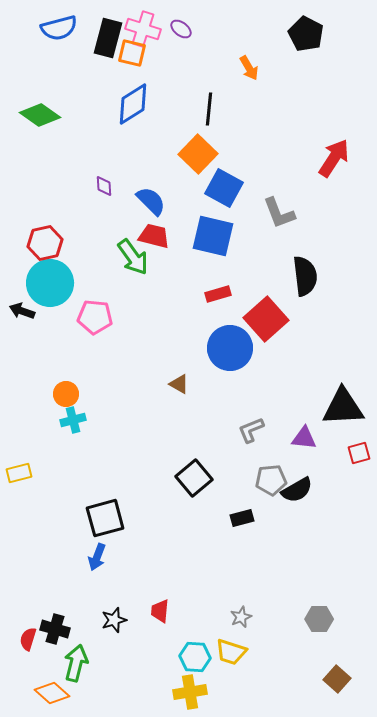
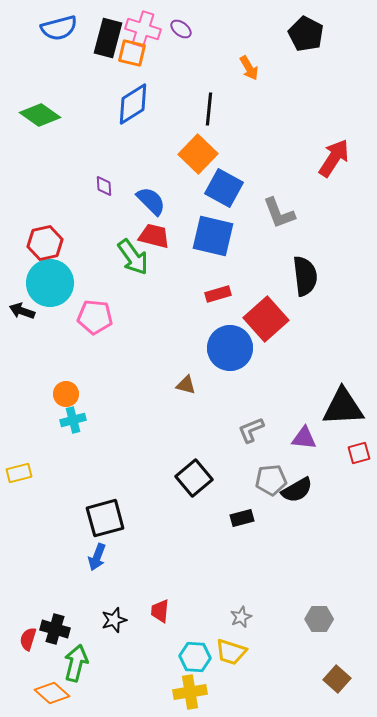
brown triangle at (179, 384): moved 7 px right, 1 px down; rotated 15 degrees counterclockwise
